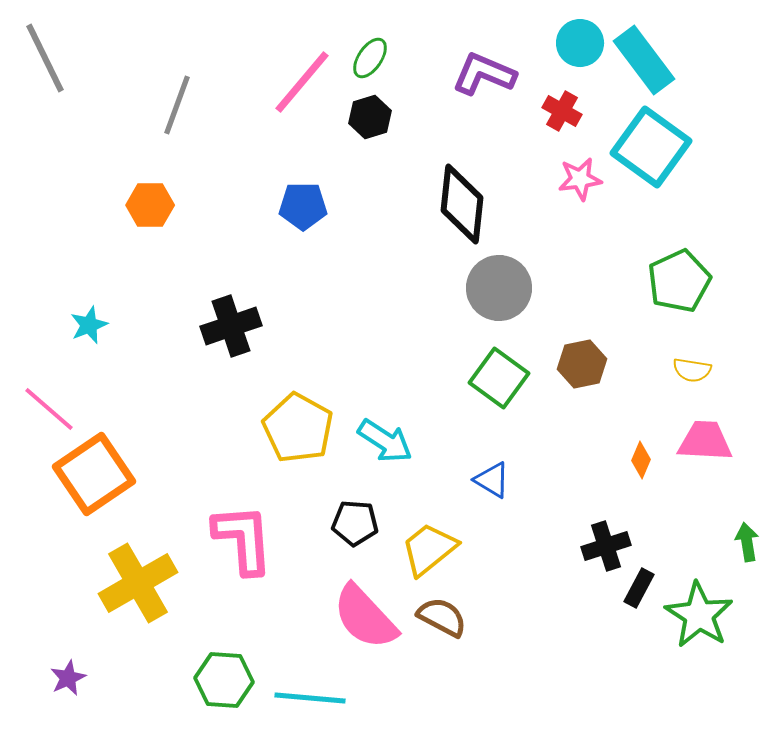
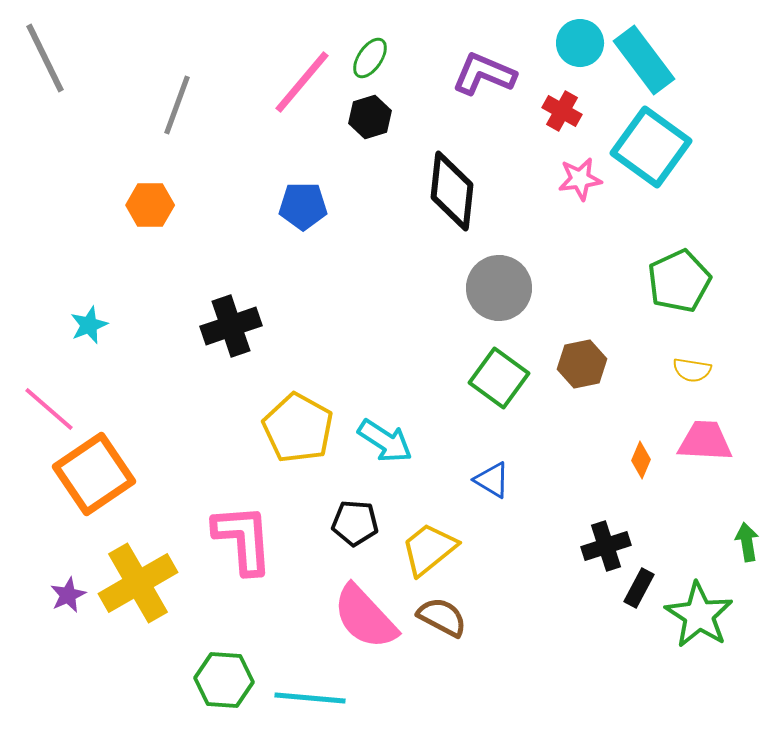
black diamond at (462, 204): moved 10 px left, 13 px up
purple star at (68, 678): moved 83 px up
